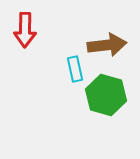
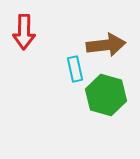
red arrow: moved 1 px left, 2 px down
brown arrow: moved 1 px left
